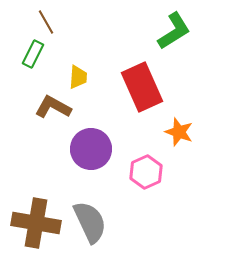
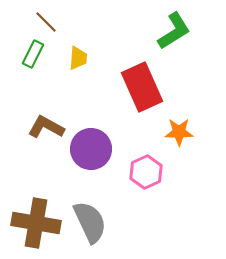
brown line: rotated 15 degrees counterclockwise
yellow trapezoid: moved 19 px up
brown L-shape: moved 7 px left, 20 px down
orange star: rotated 20 degrees counterclockwise
